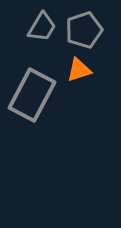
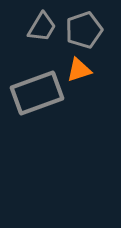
gray rectangle: moved 5 px right, 2 px up; rotated 42 degrees clockwise
